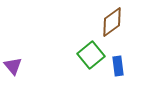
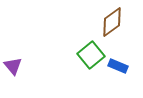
blue rectangle: rotated 60 degrees counterclockwise
